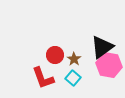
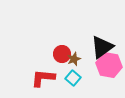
red circle: moved 7 px right, 1 px up
brown star: rotated 16 degrees clockwise
red L-shape: rotated 115 degrees clockwise
